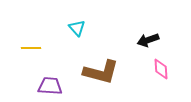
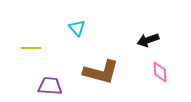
pink diamond: moved 1 px left, 3 px down
